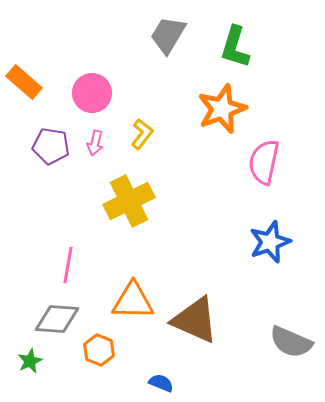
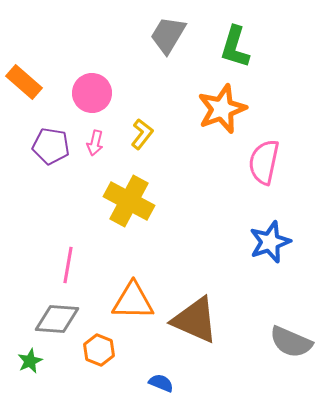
yellow cross: rotated 36 degrees counterclockwise
